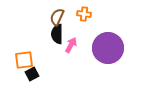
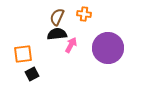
black semicircle: rotated 84 degrees clockwise
orange square: moved 1 px left, 6 px up
